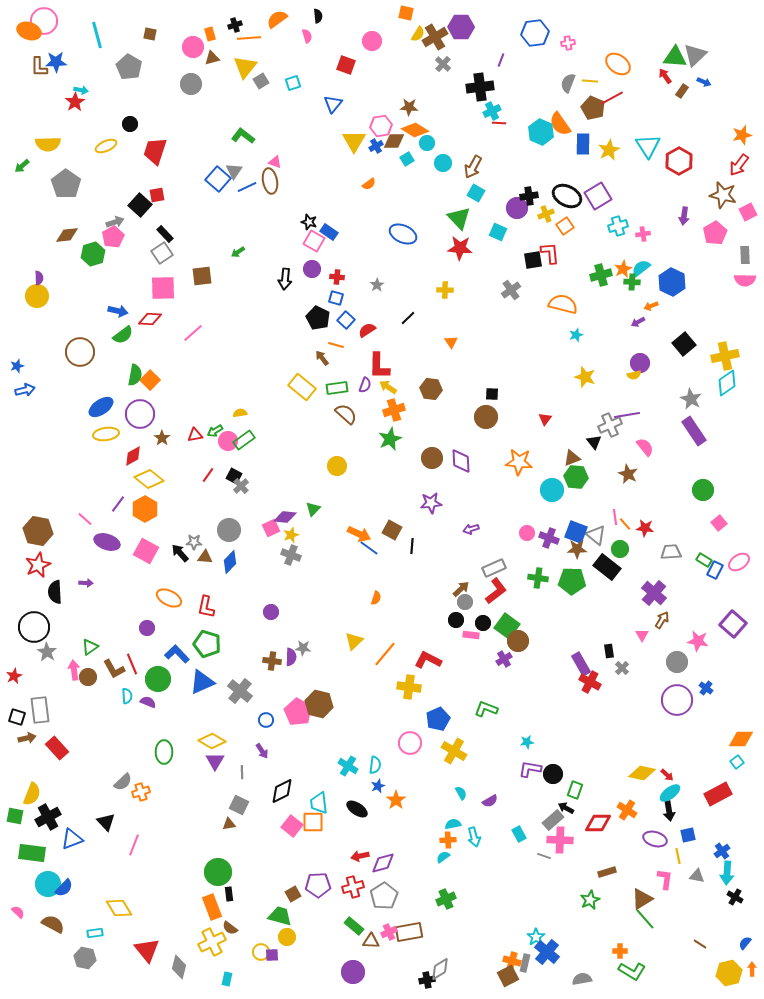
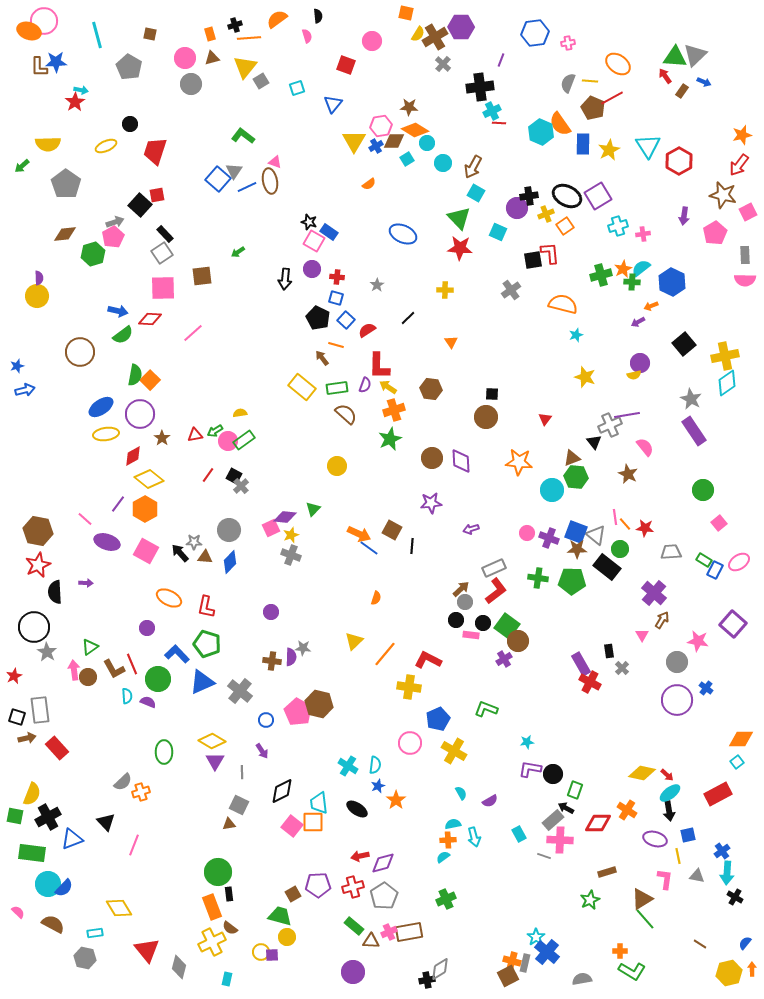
pink circle at (193, 47): moved 8 px left, 11 px down
cyan square at (293, 83): moved 4 px right, 5 px down
brown diamond at (67, 235): moved 2 px left, 1 px up
